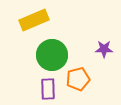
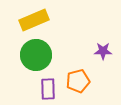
purple star: moved 1 px left, 2 px down
green circle: moved 16 px left
orange pentagon: moved 2 px down
